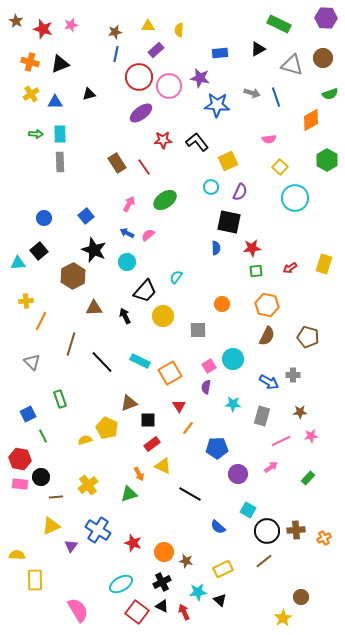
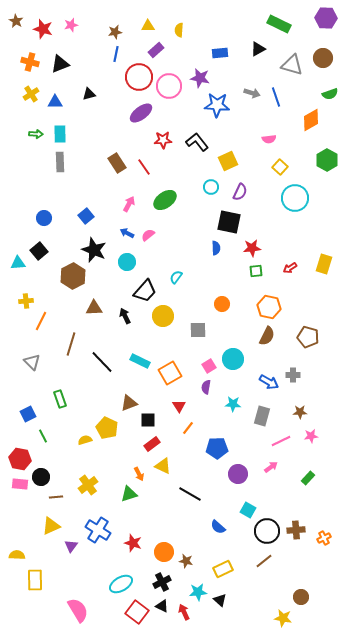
orange hexagon at (267, 305): moved 2 px right, 2 px down
yellow star at (283, 618): rotated 30 degrees counterclockwise
